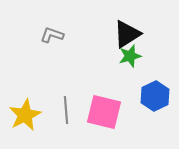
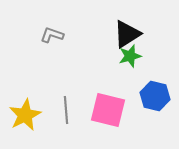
blue hexagon: rotated 20 degrees counterclockwise
pink square: moved 4 px right, 2 px up
